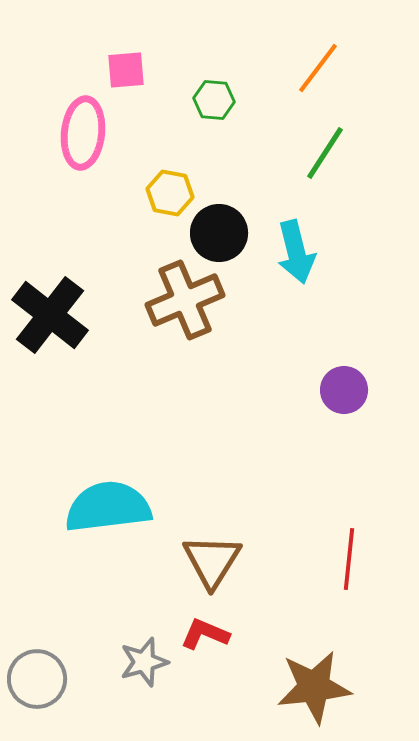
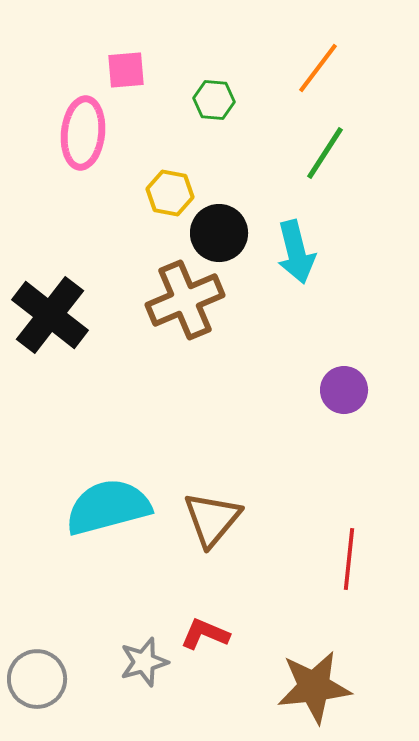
cyan semicircle: rotated 8 degrees counterclockwise
brown triangle: moved 42 px up; rotated 8 degrees clockwise
